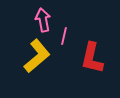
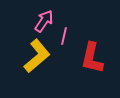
pink arrow: moved 1 px right, 1 px down; rotated 45 degrees clockwise
